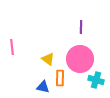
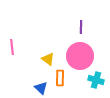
pink circle: moved 3 px up
blue triangle: moved 2 px left, 1 px down; rotated 32 degrees clockwise
